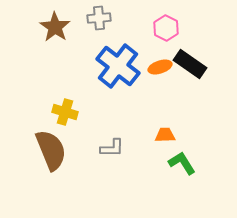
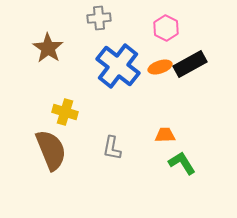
brown star: moved 7 px left, 21 px down
black rectangle: rotated 64 degrees counterclockwise
gray L-shape: rotated 100 degrees clockwise
